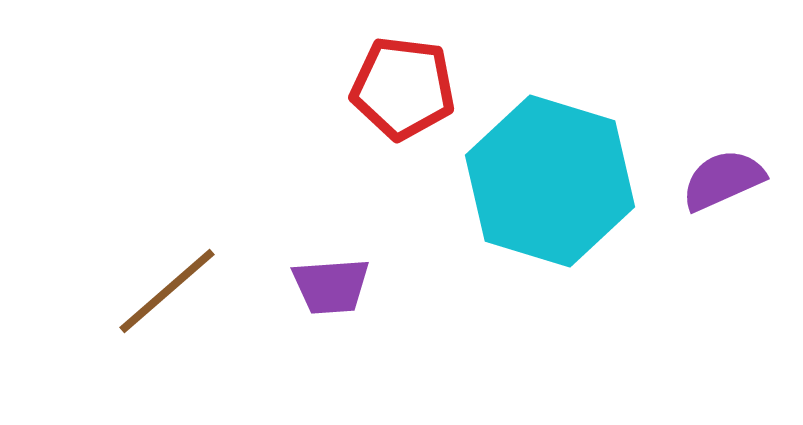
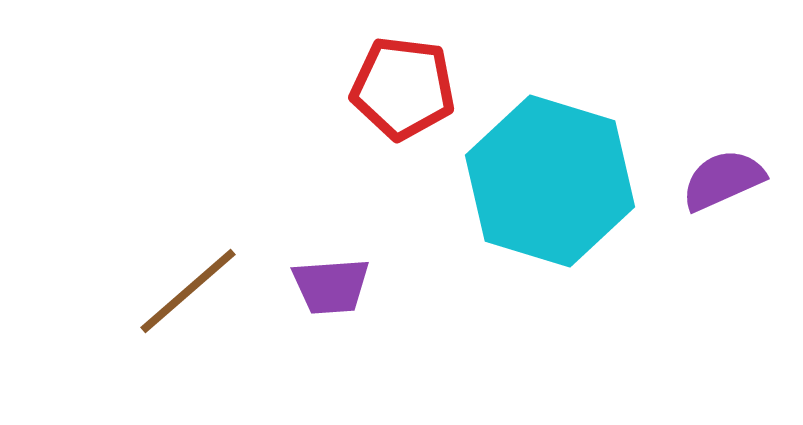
brown line: moved 21 px right
